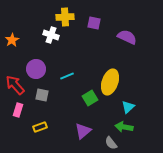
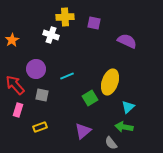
purple semicircle: moved 4 px down
